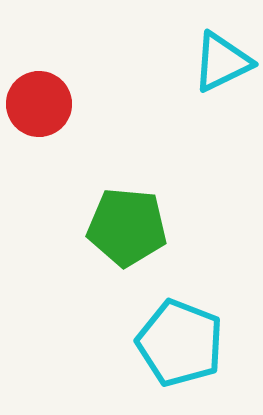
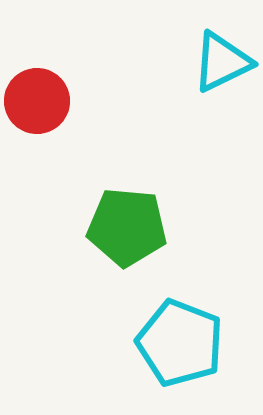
red circle: moved 2 px left, 3 px up
